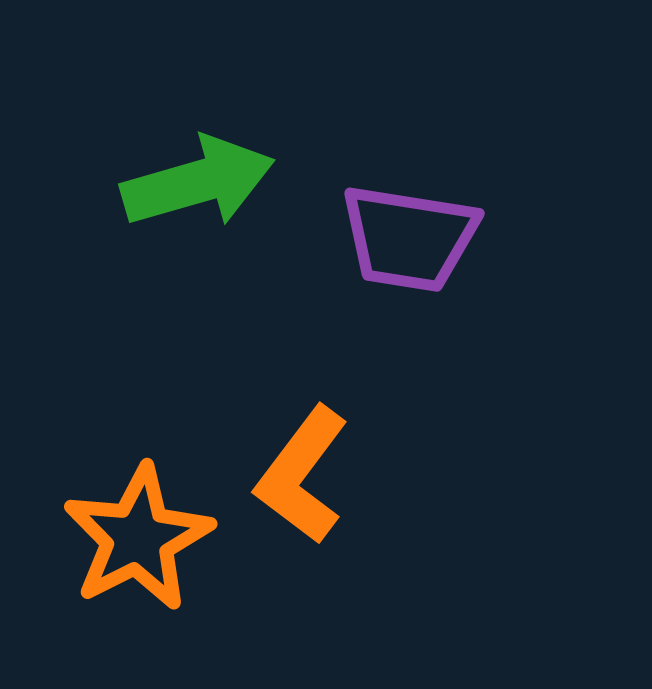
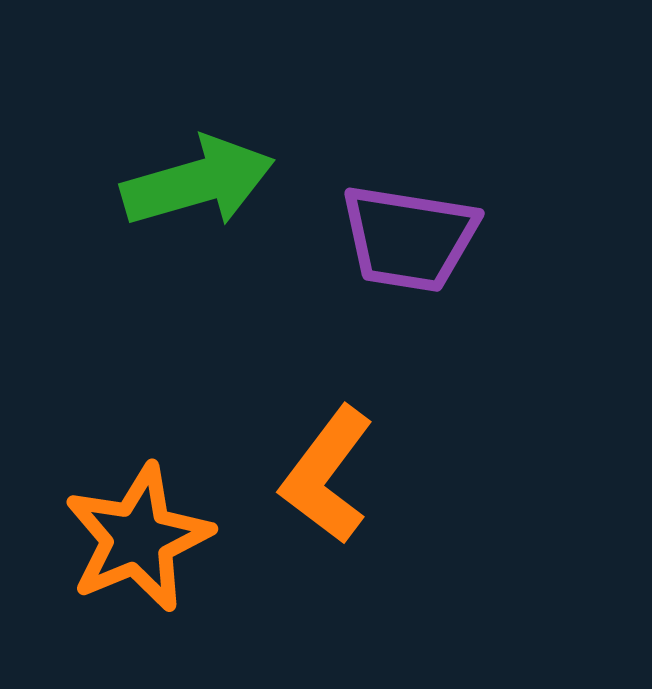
orange L-shape: moved 25 px right
orange star: rotated 4 degrees clockwise
